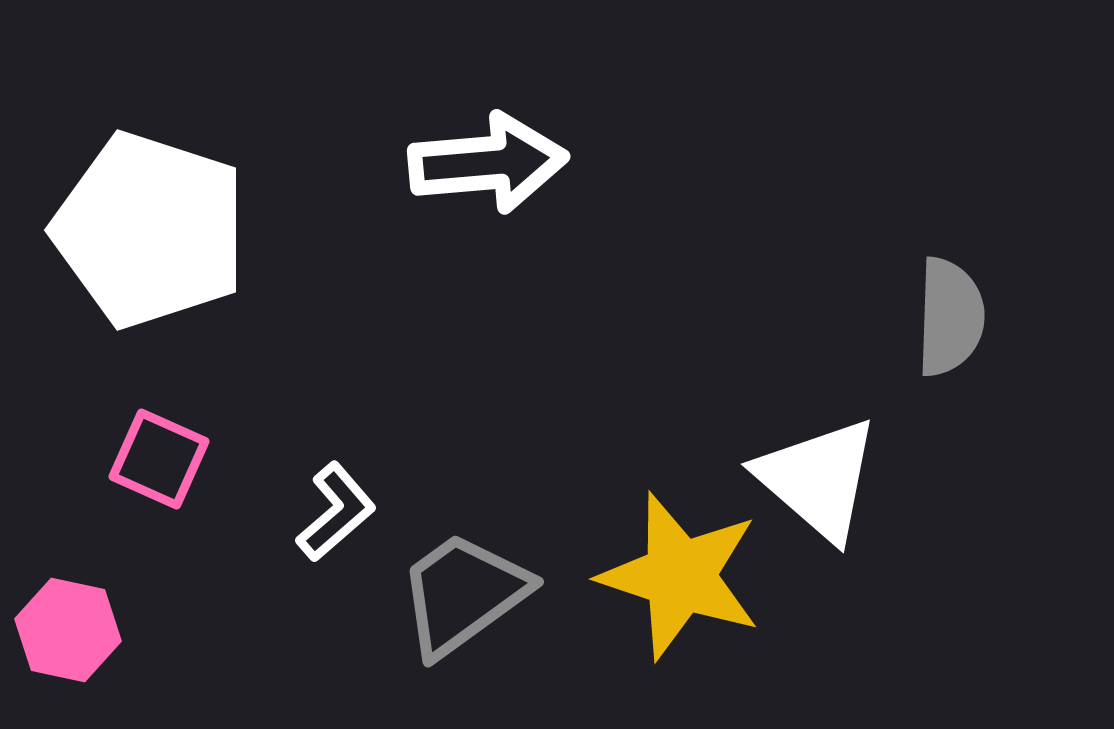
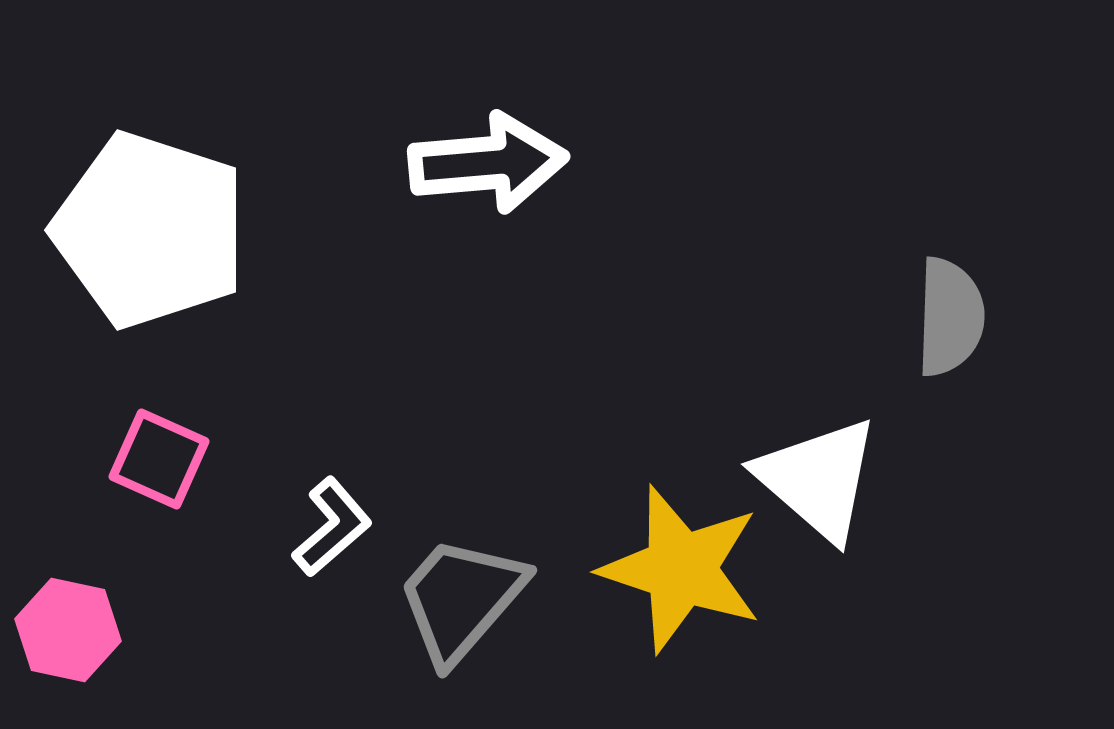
white L-shape: moved 4 px left, 15 px down
yellow star: moved 1 px right, 7 px up
gray trapezoid: moved 2 px left, 5 px down; rotated 13 degrees counterclockwise
